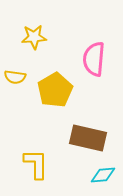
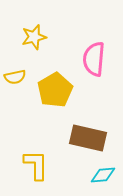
yellow star: rotated 10 degrees counterclockwise
yellow semicircle: rotated 20 degrees counterclockwise
yellow L-shape: moved 1 px down
